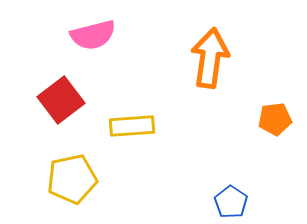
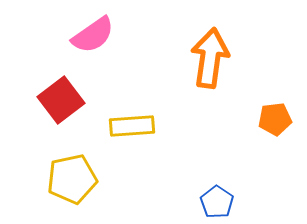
pink semicircle: rotated 21 degrees counterclockwise
blue pentagon: moved 14 px left
